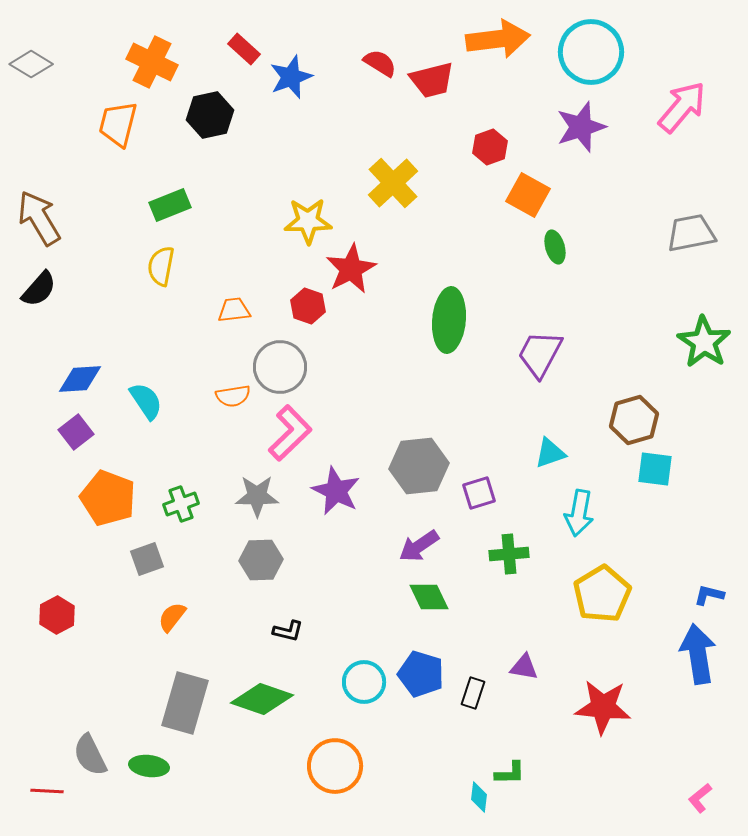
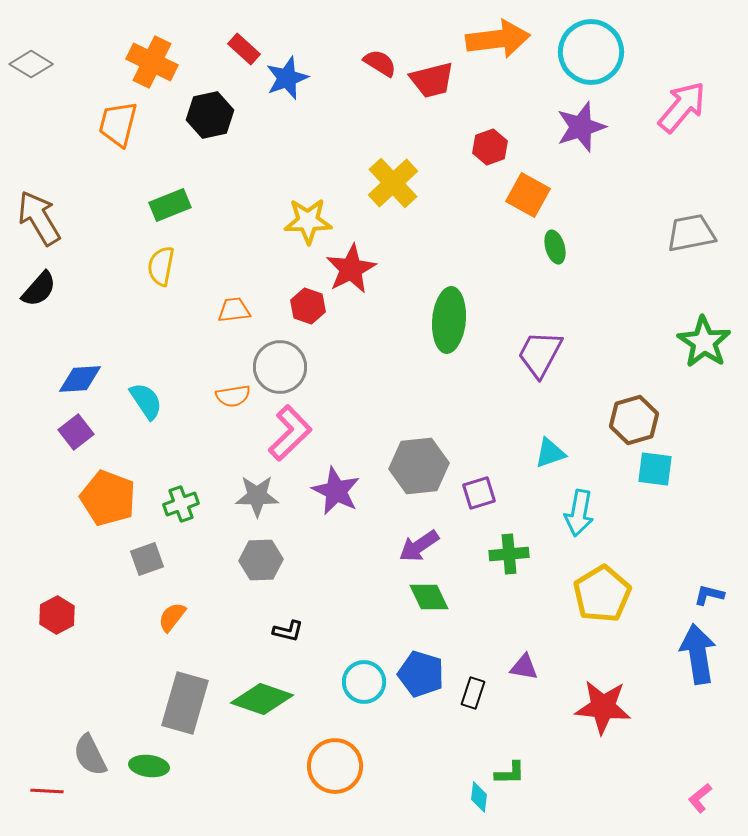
blue star at (291, 77): moved 4 px left, 1 px down
